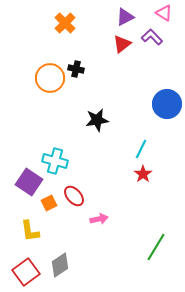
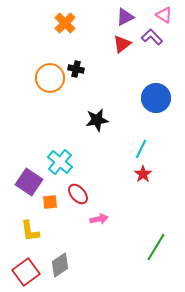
pink triangle: moved 2 px down
blue circle: moved 11 px left, 6 px up
cyan cross: moved 5 px right, 1 px down; rotated 25 degrees clockwise
red ellipse: moved 4 px right, 2 px up
orange square: moved 1 px right, 1 px up; rotated 21 degrees clockwise
